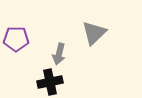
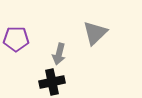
gray triangle: moved 1 px right
black cross: moved 2 px right
